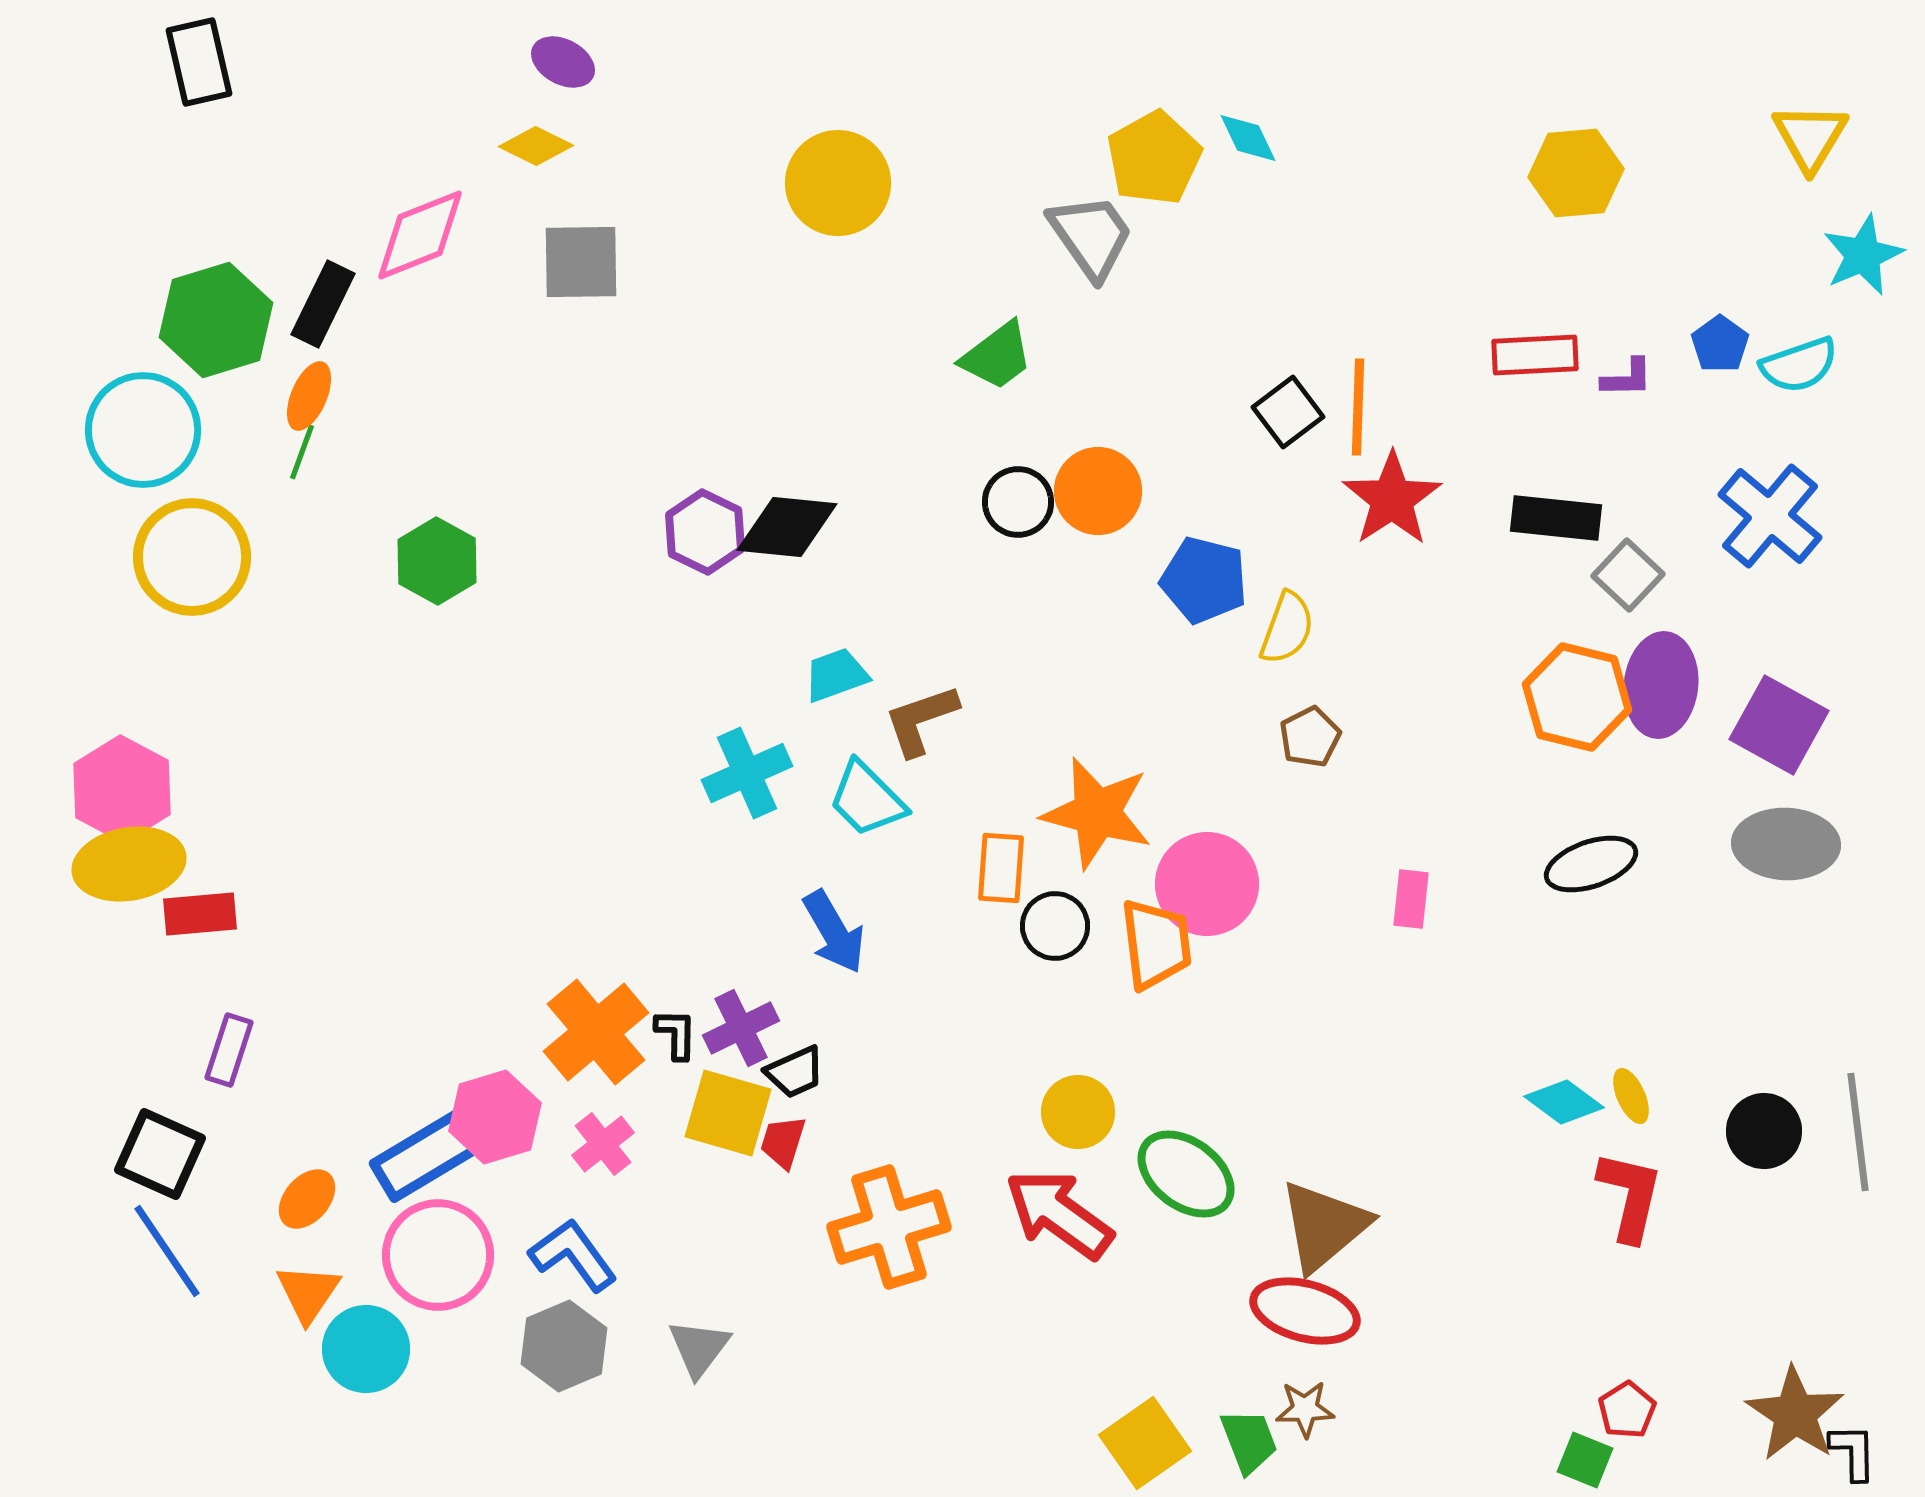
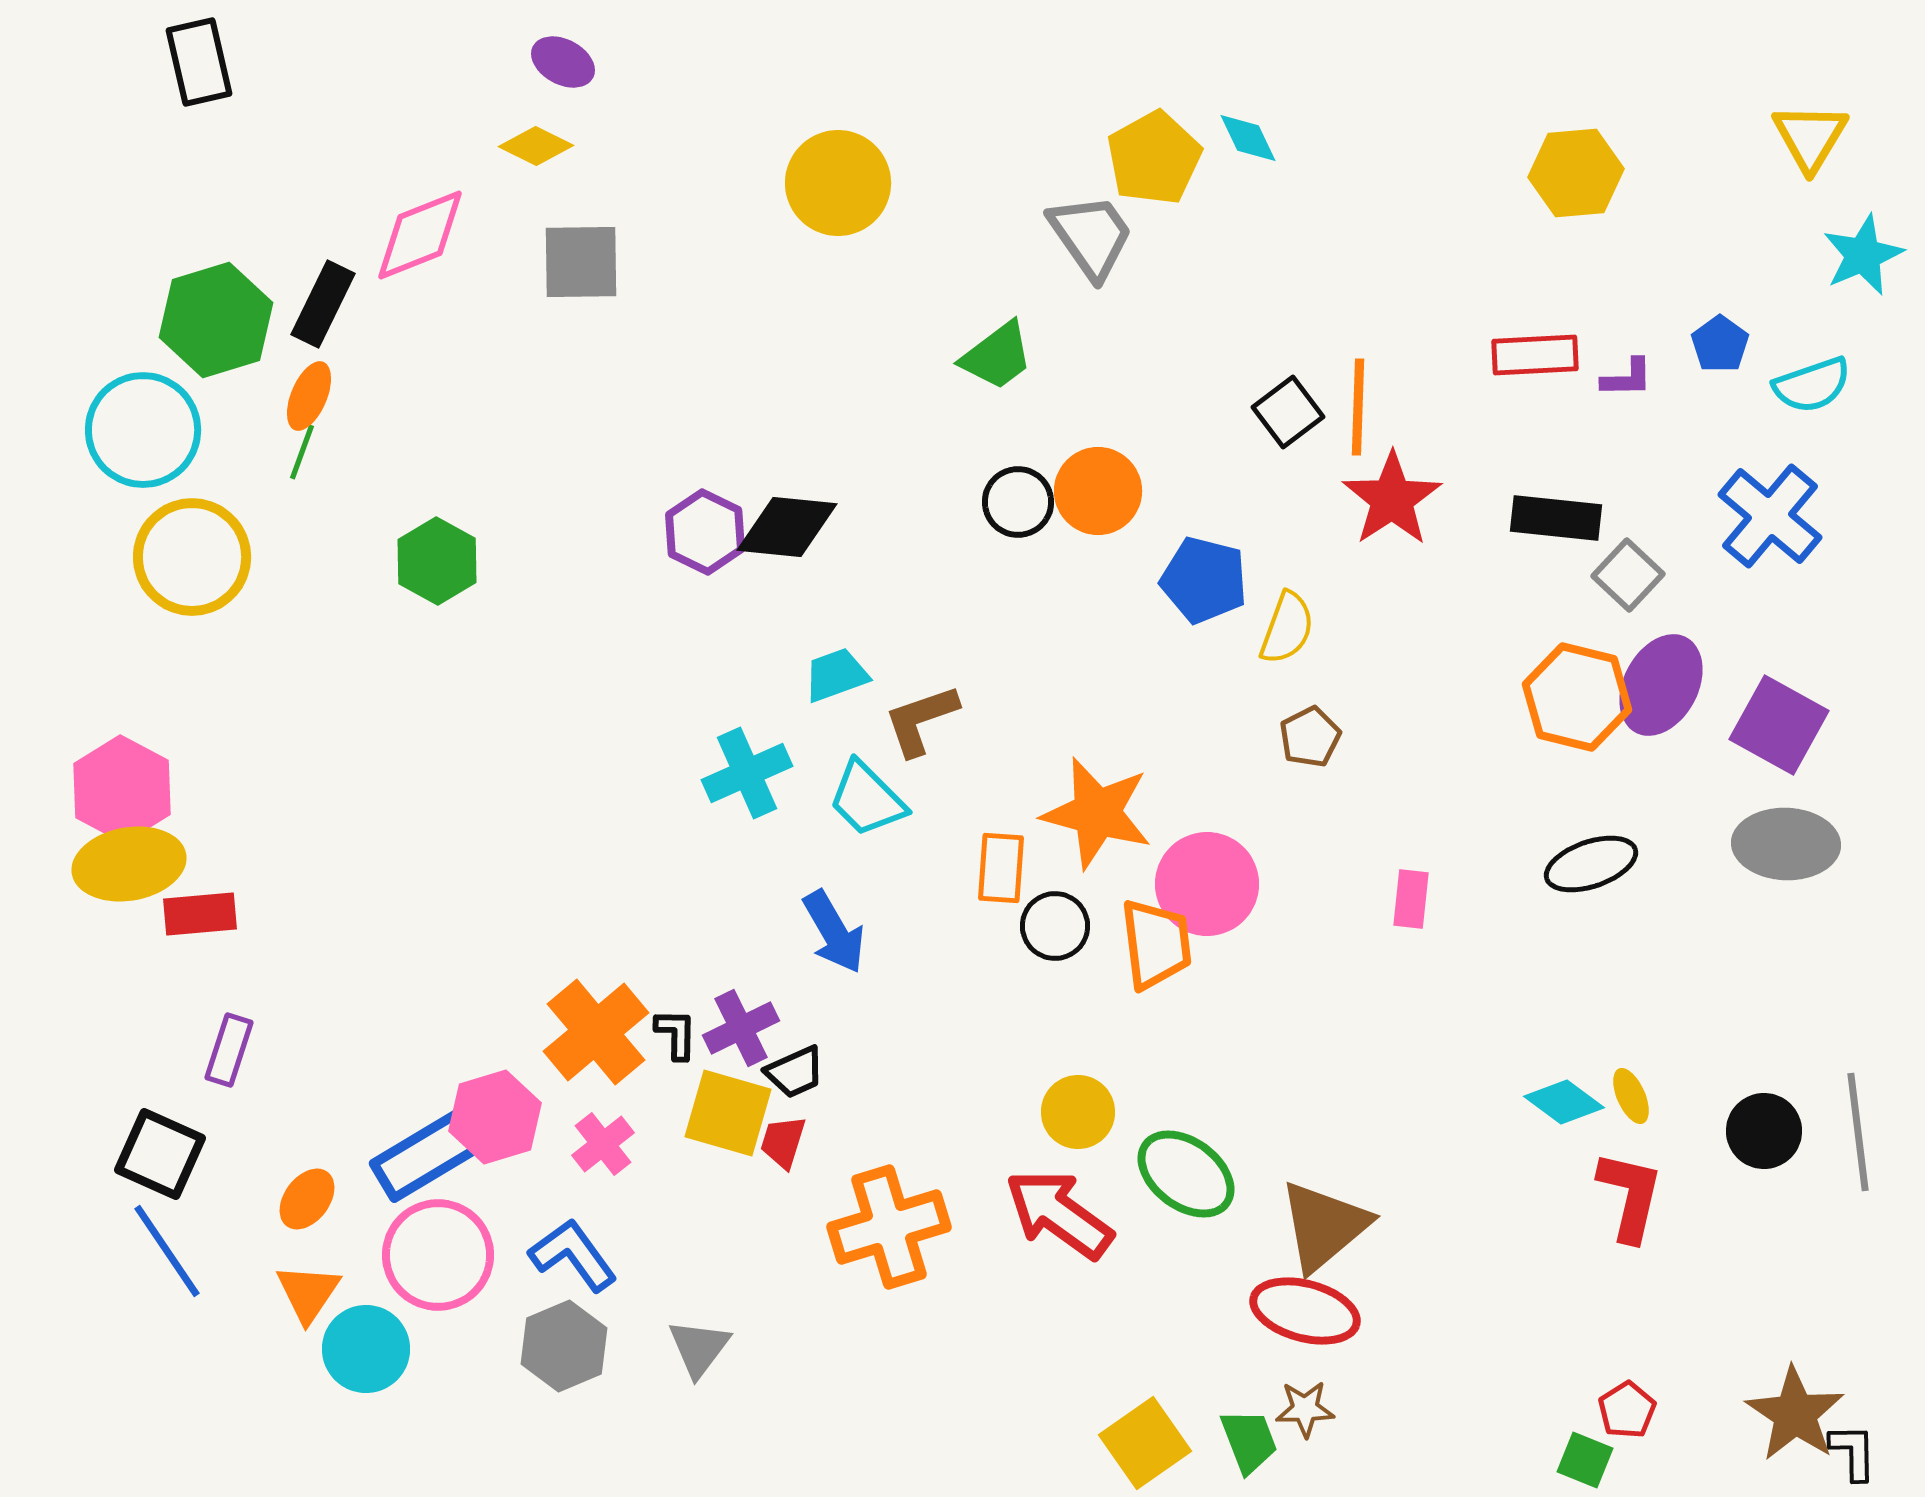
cyan semicircle at (1799, 365): moved 13 px right, 20 px down
purple ellipse at (1661, 685): rotated 22 degrees clockwise
orange ellipse at (307, 1199): rotated 4 degrees counterclockwise
